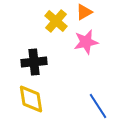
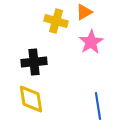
yellow cross: rotated 25 degrees counterclockwise
pink star: moved 5 px right; rotated 20 degrees counterclockwise
blue line: rotated 24 degrees clockwise
